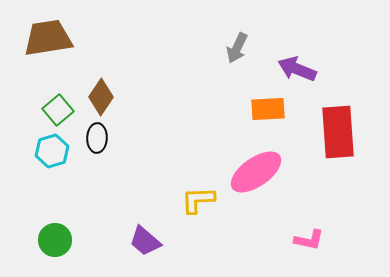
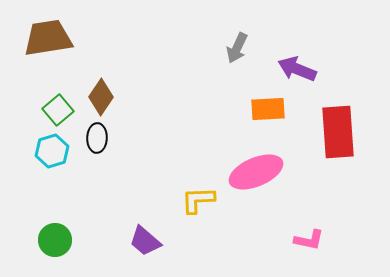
pink ellipse: rotated 12 degrees clockwise
